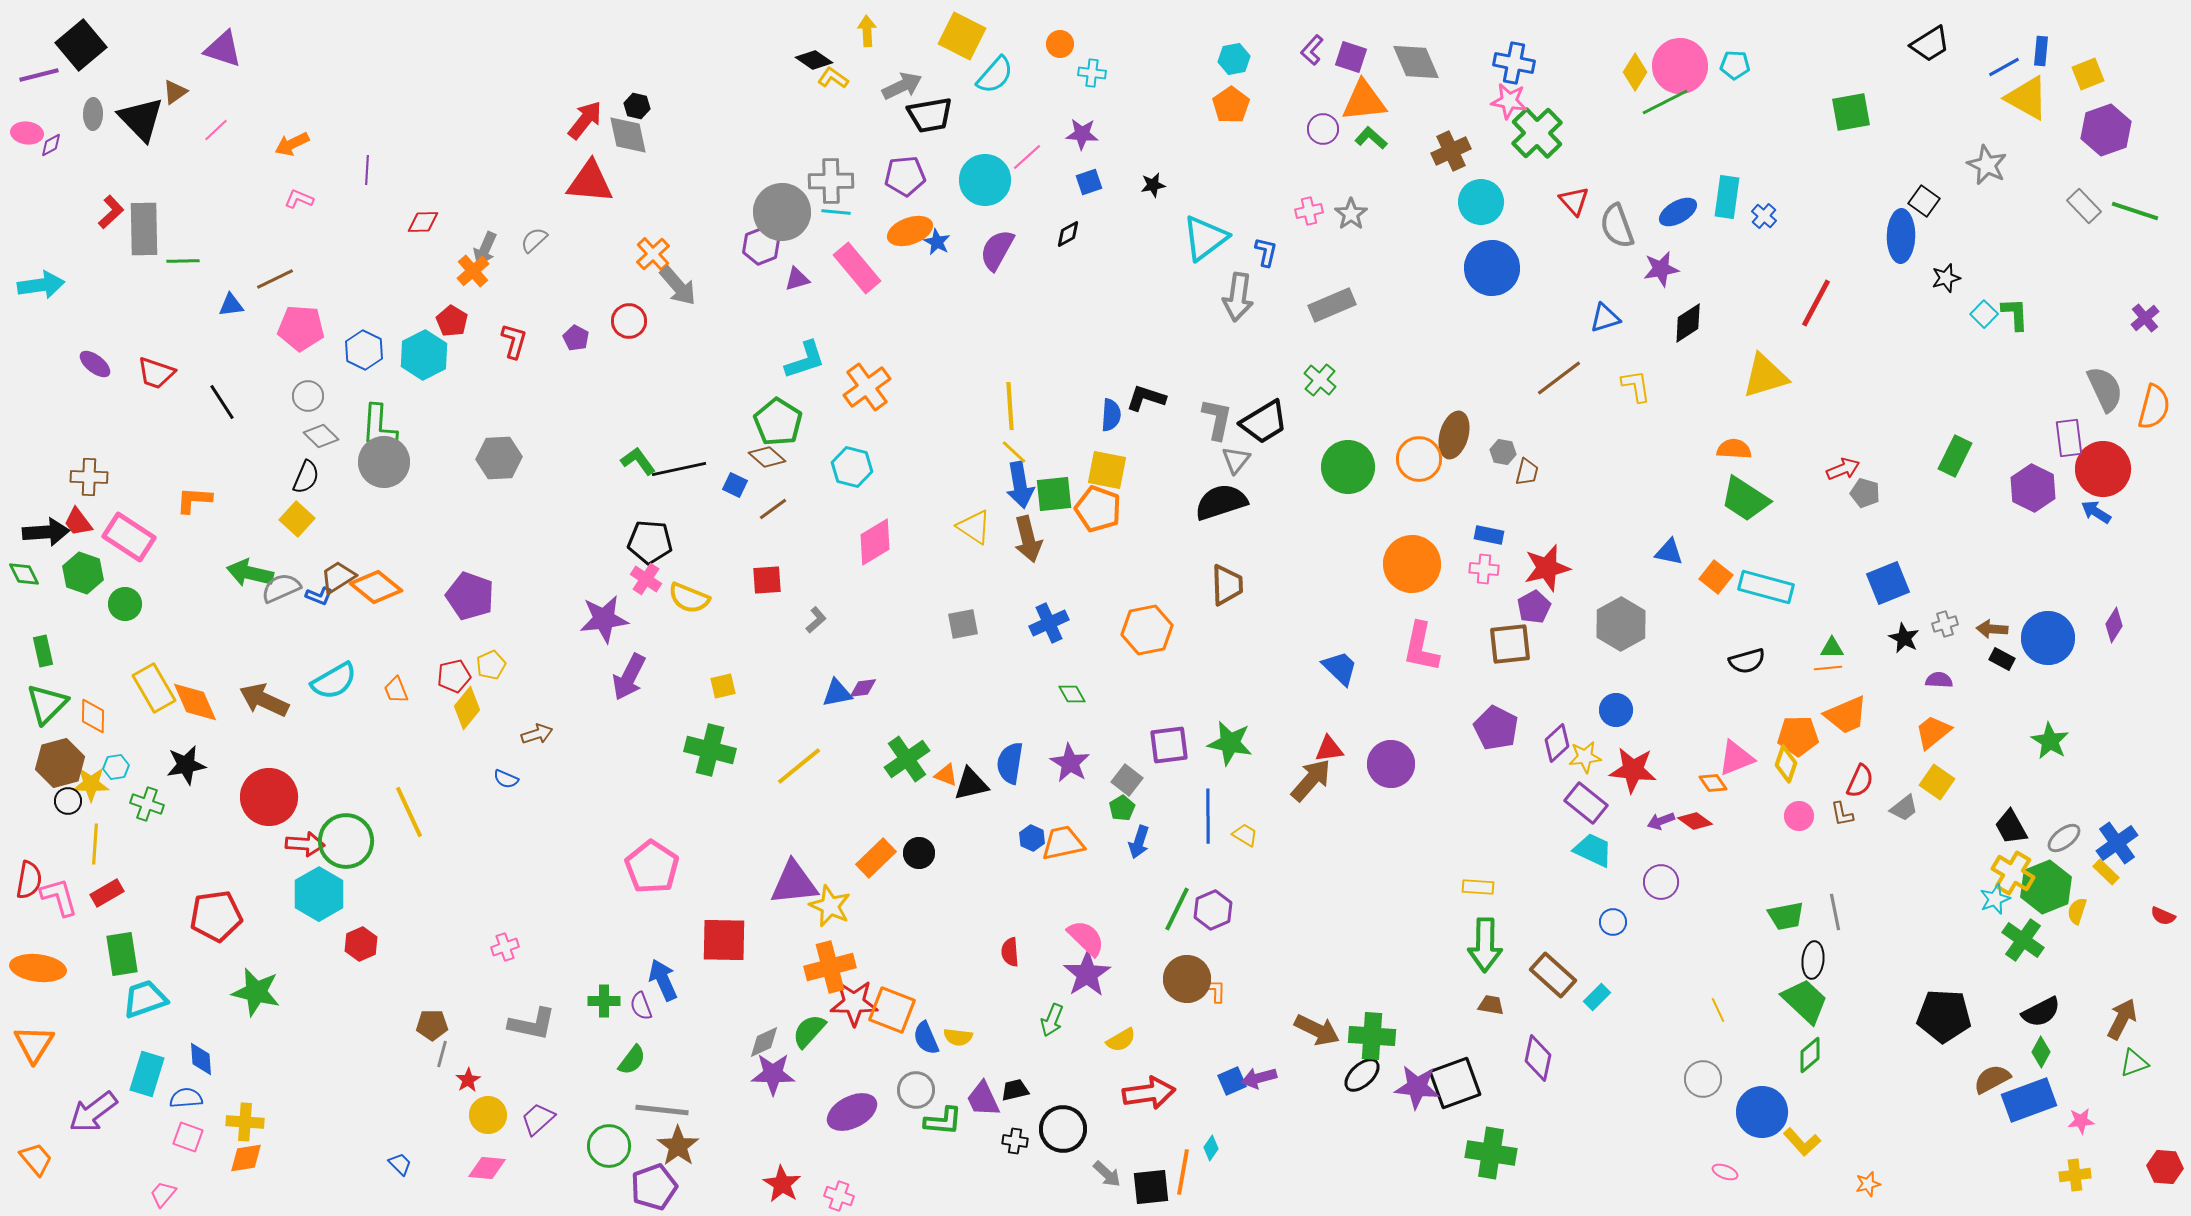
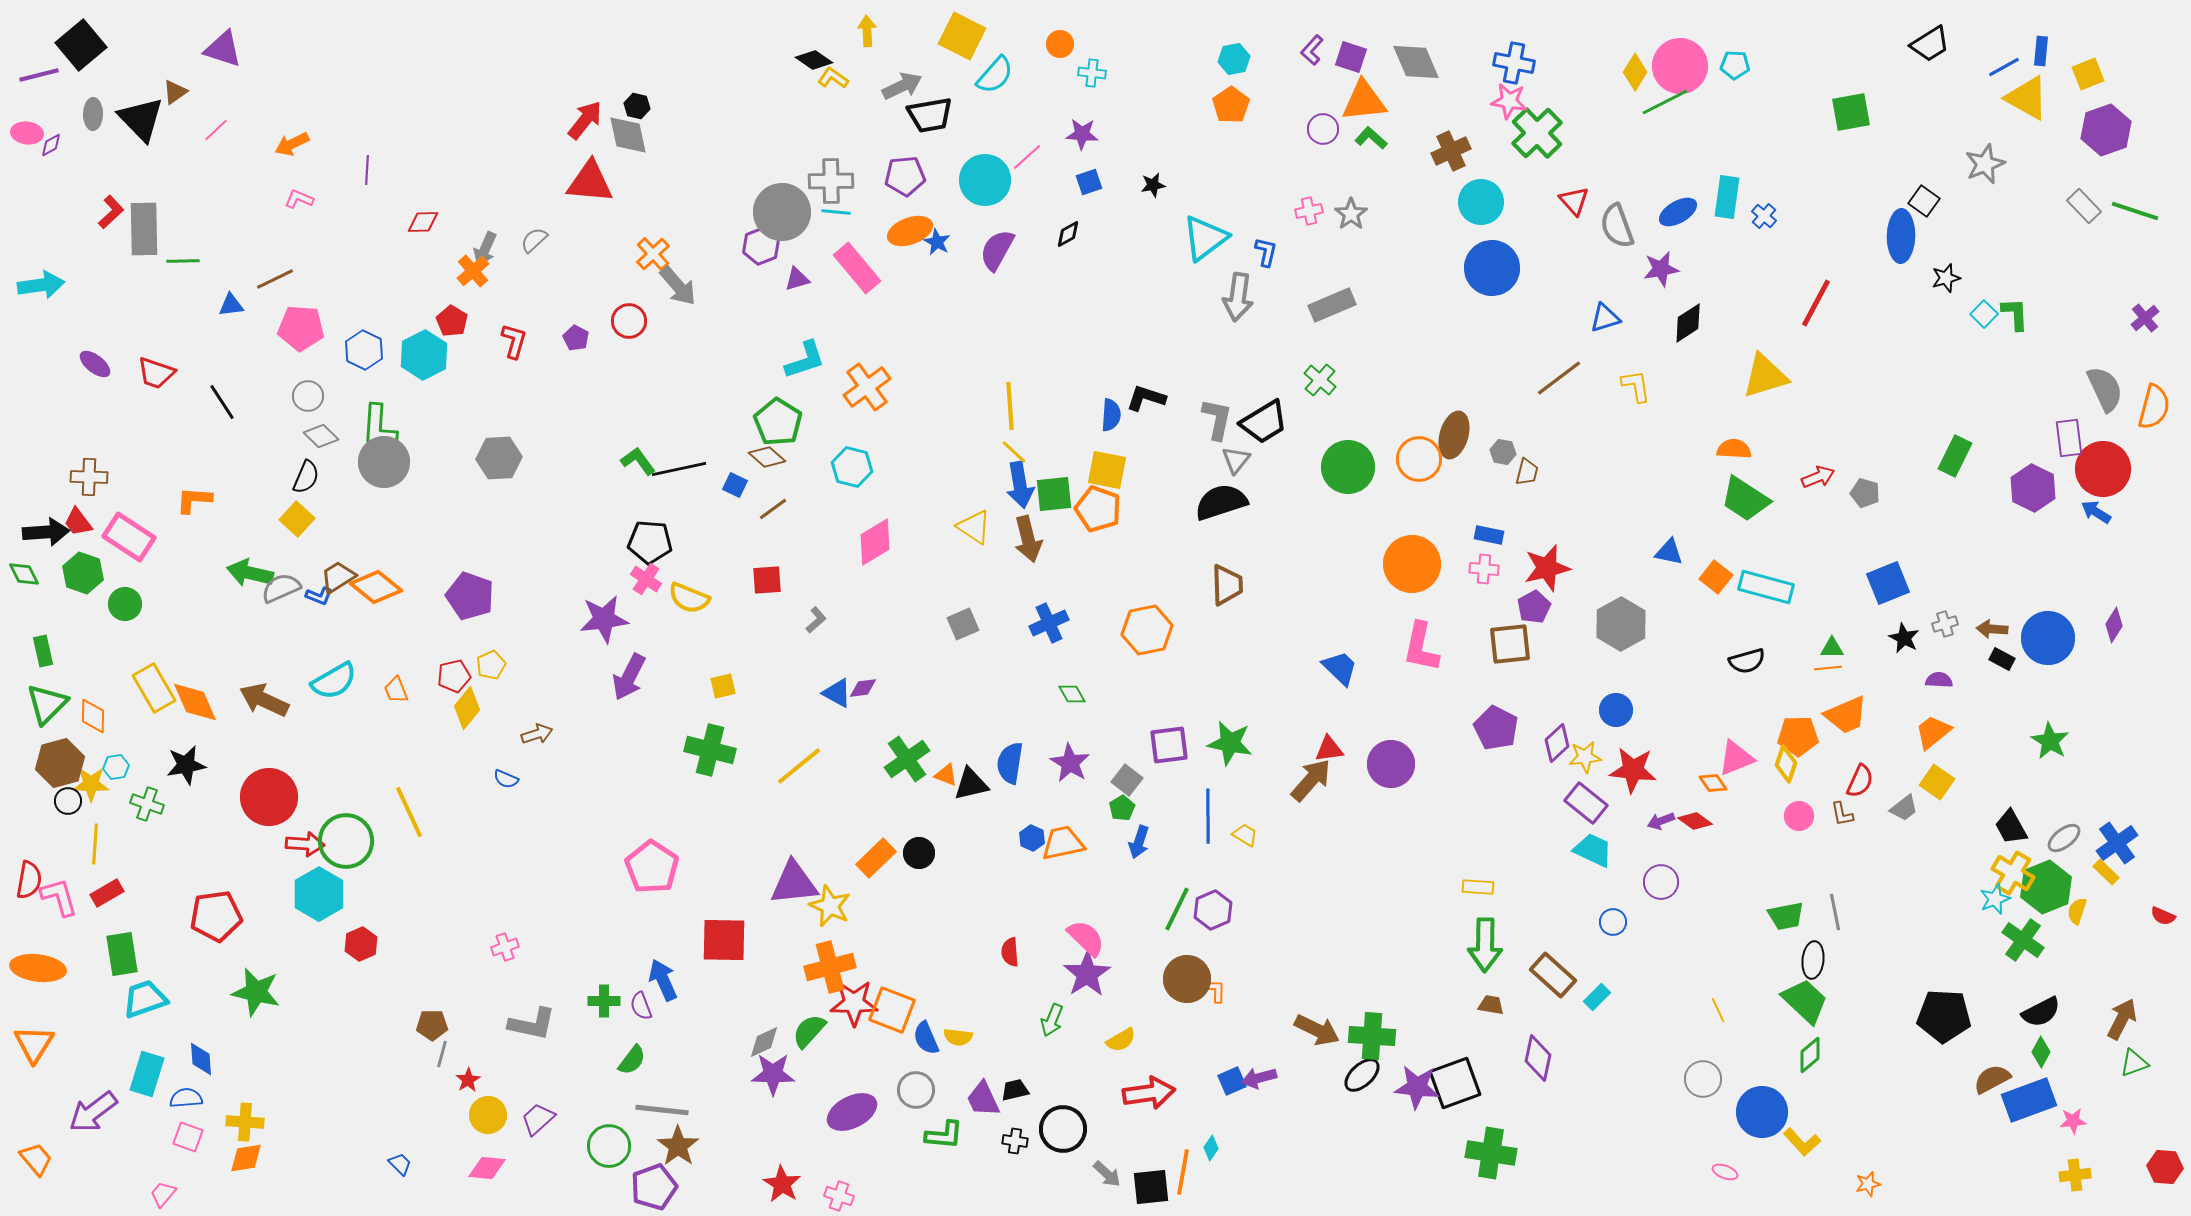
gray star at (1987, 165): moved 2 px left, 1 px up; rotated 24 degrees clockwise
red arrow at (1843, 469): moved 25 px left, 8 px down
gray square at (963, 624): rotated 12 degrees counterclockwise
blue triangle at (837, 693): rotated 40 degrees clockwise
green L-shape at (943, 1121): moved 1 px right, 14 px down
pink star at (2081, 1121): moved 8 px left
